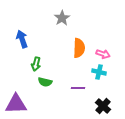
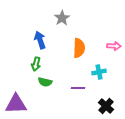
blue arrow: moved 18 px right, 1 px down
pink arrow: moved 11 px right, 8 px up; rotated 16 degrees counterclockwise
cyan cross: rotated 24 degrees counterclockwise
black cross: moved 3 px right
